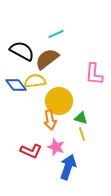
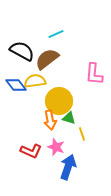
green triangle: moved 12 px left
